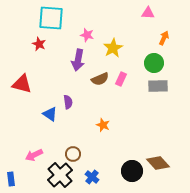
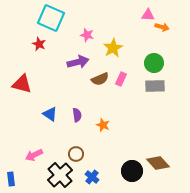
pink triangle: moved 2 px down
cyan square: rotated 20 degrees clockwise
orange arrow: moved 2 px left, 11 px up; rotated 80 degrees clockwise
purple arrow: moved 2 px down; rotated 115 degrees counterclockwise
gray rectangle: moved 3 px left
purple semicircle: moved 9 px right, 13 px down
brown circle: moved 3 px right
